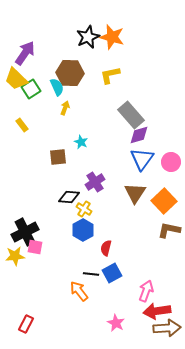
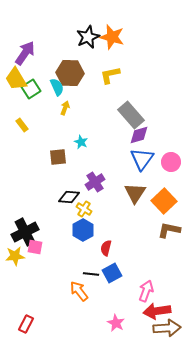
yellow trapezoid: rotated 15 degrees clockwise
